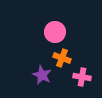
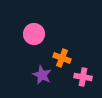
pink circle: moved 21 px left, 2 px down
pink cross: moved 1 px right
